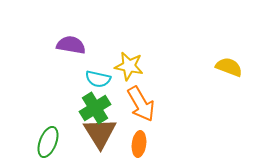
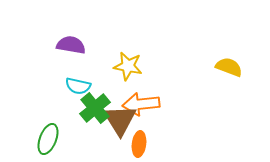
yellow star: moved 1 px left
cyan semicircle: moved 20 px left, 7 px down
orange arrow: rotated 114 degrees clockwise
green cross: rotated 8 degrees counterclockwise
brown triangle: moved 20 px right, 13 px up
green ellipse: moved 3 px up
